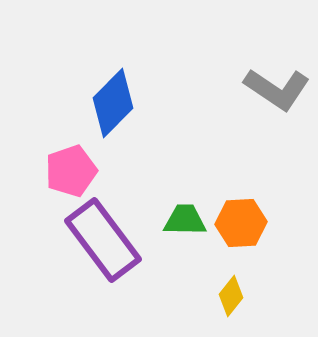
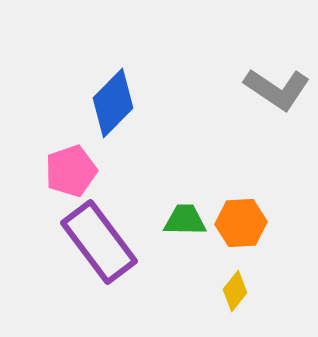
purple rectangle: moved 4 px left, 2 px down
yellow diamond: moved 4 px right, 5 px up
